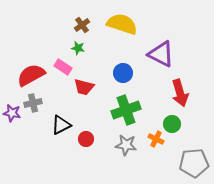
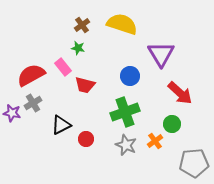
purple triangle: rotated 32 degrees clockwise
pink rectangle: rotated 18 degrees clockwise
blue circle: moved 7 px right, 3 px down
red trapezoid: moved 1 px right, 2 px up
red arrow: rotated 32 degrees counterclockwise
gray cross: rotated 18 degrees counterclockwise
green cross: moved 1 px left, 2 px down
orange cross: moved 1 px left, 2 px down; rotated 28 degrees clockwise
gray star: rotated 15 degrees clockwise
